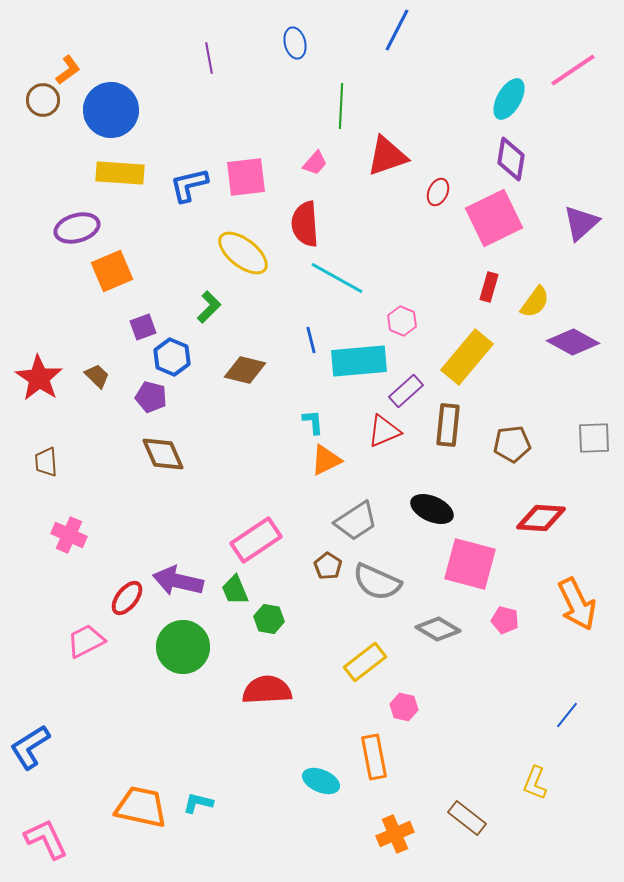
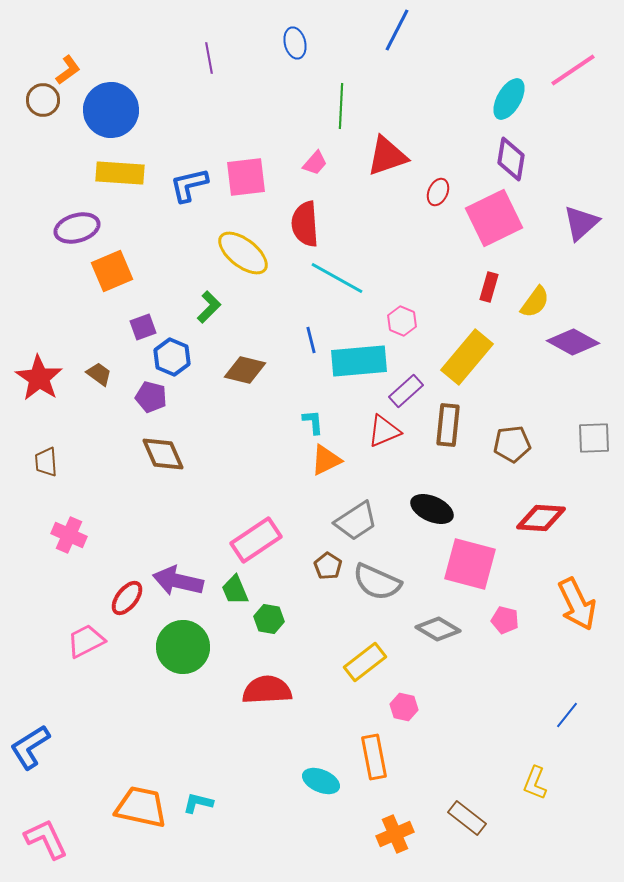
brown trapezoid at (97, 376): moved 2 px right, 2 px up; rotated 8 degrees counterclockwise
